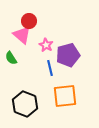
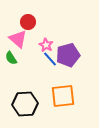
red circle: moved 1 px left, 1 px down
pink triangle: moved 4 px left, 4 px down
blue line: moved 9 px up; rotated 28 degrees counterclockwise
orange square: moved 2 px left
black hexagon: rotated 25 degrees counterclockwise
